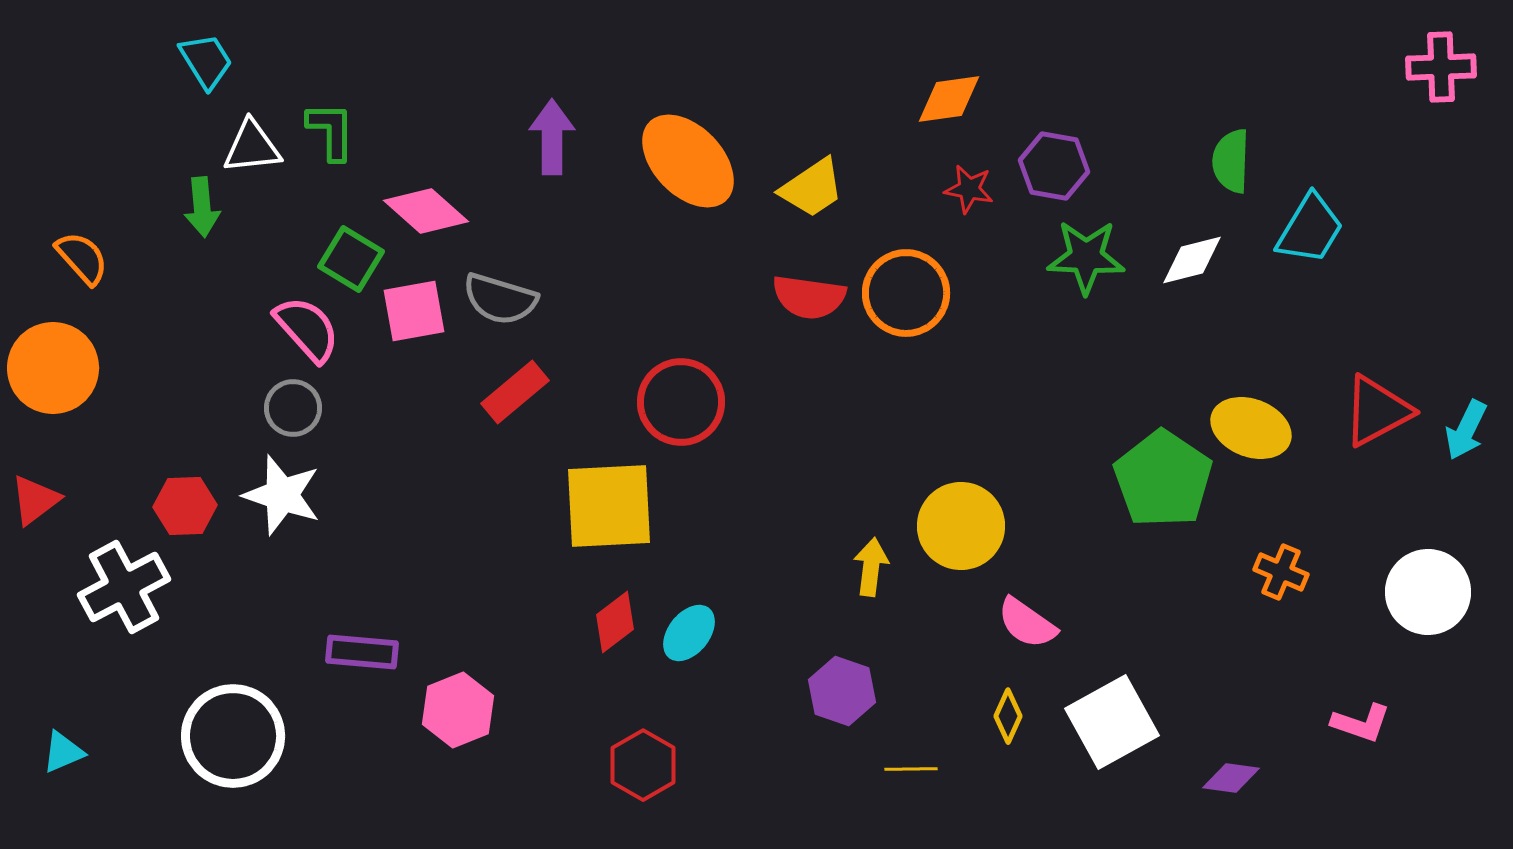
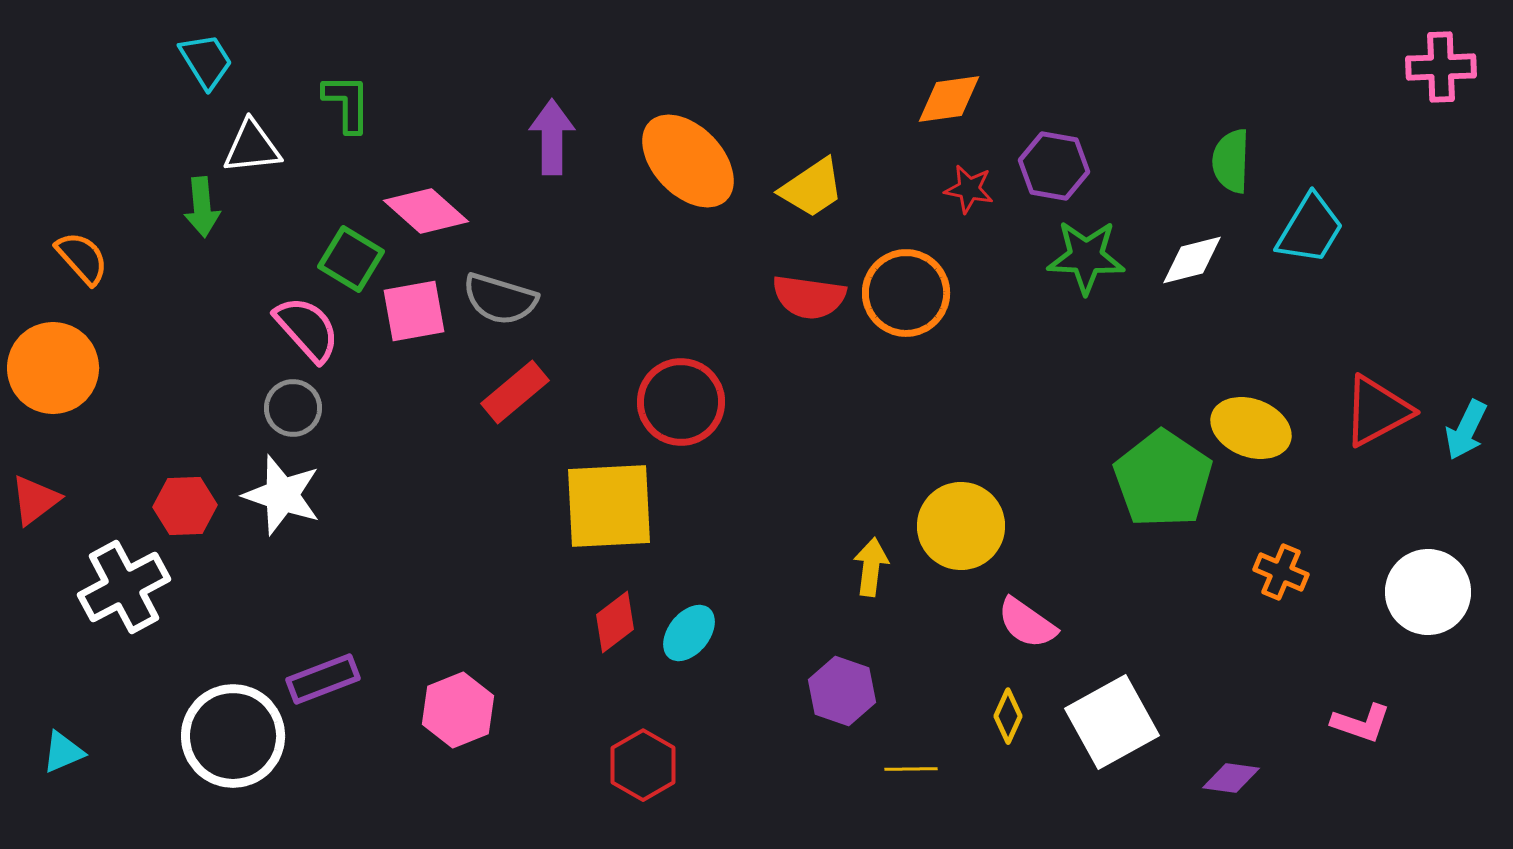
green L-shape at (331, 131): moved 16 px right, 28 px up
purple rectangle at (362, 652): moved 39 px left, 27 px down; rotated 26 degrees counterclockwise
